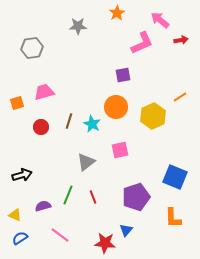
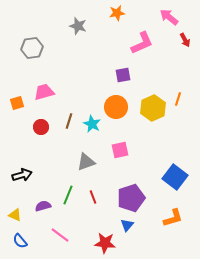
orange star: rotated 21 degrees clockwise
pink arrow: moved 9 px right, 3 px up
gray star: rotated 18 degrees clockwise
red arrow: moved 4 px right; rotated 72 degrees clockwise
orange line: moved 2 px left, 2 px down; rotated 40 degrees counterclockwise
yellow hexagon: moved 8 px up
gray triangle: rotated 18 degrees clockwise
blue square: rotated 15 degrees clockwise
purple pentagon: moved 5 px left, 1 px down
orange L-shape: rotated 105 degrees counterclockwise
blue triangle: moved 1 px right, 5 px up
blue semicircle: moved 3 px down; rotated 98 degrees counterclockwise
